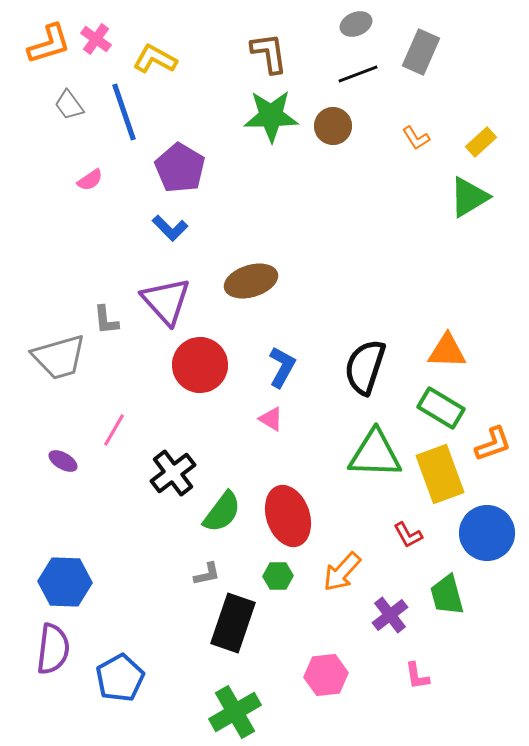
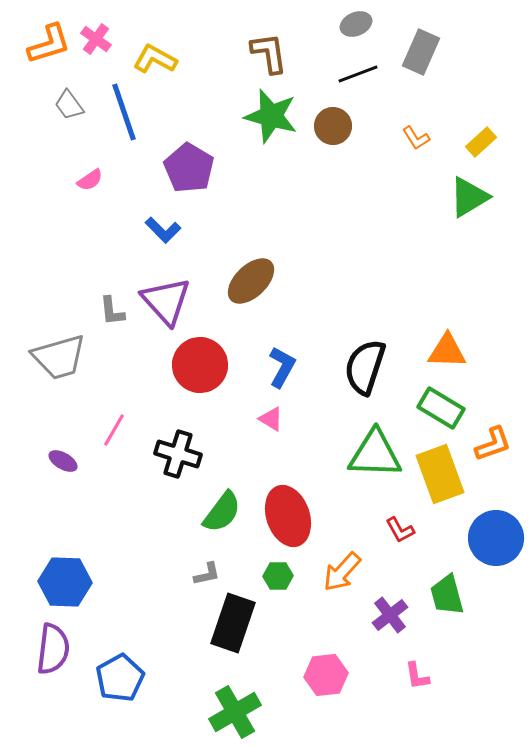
green star at (271, 116): rotated 16 degrees clockwise
purple pentagon at (180, 168): moved 9 px right
blue L-shape at (170, 228): moved 7 px left, 2 px down
brown ellipse at (251, 281): rotated 27 degrees counterclockwise
gray L-shape at (106, 320): moved 6 px right, 9 px up
black cross at (173, 473): moved 5 px right, 19 px up; rotated 36 degrees counterclockwise
blue circle at (487, 533): moved 9 px right, 5 px down
red L-shape at (408, 535): moved 8 px left, 5 px up
